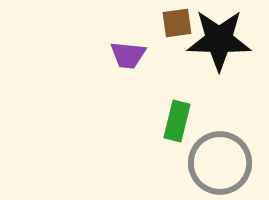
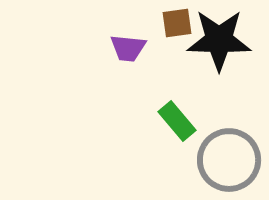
purple trapezoid: moved 7 px up
green rectangle: rotated 54 degrees counterclockwise
gray circle: moved 9 px right, 3 px up
